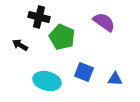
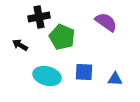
black cross: rotated 25 degrees counterclockwise
purple semicircle: moved 2 px right
blue square: rotated 18 degrees counterclockwise
cyan ellipse: moved 5 px up
